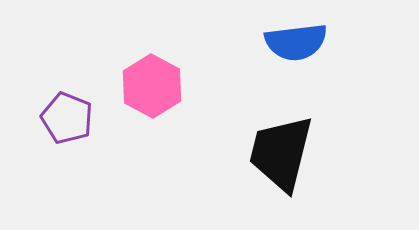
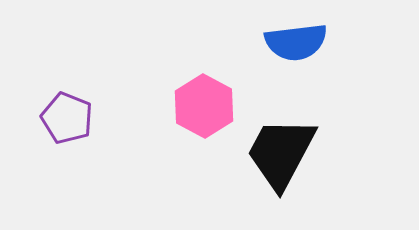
pink hexagon: moved 52 px right, 20 px down
black trapezoid: rotated 14 degrees clockwise
